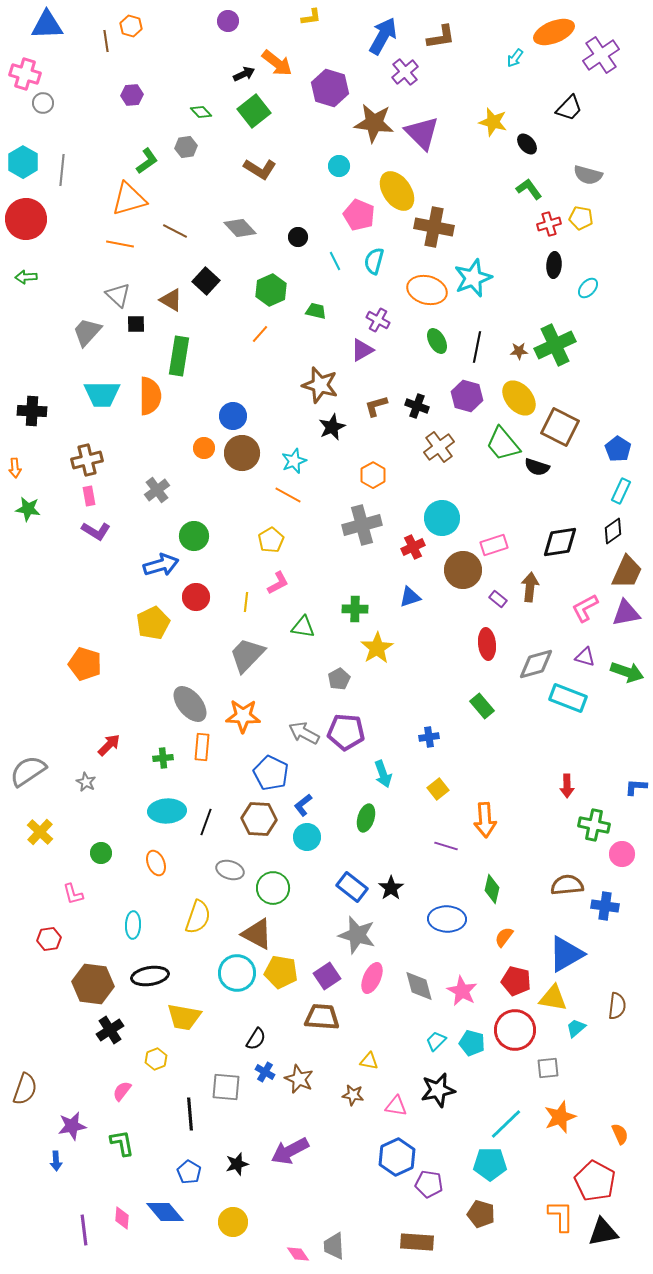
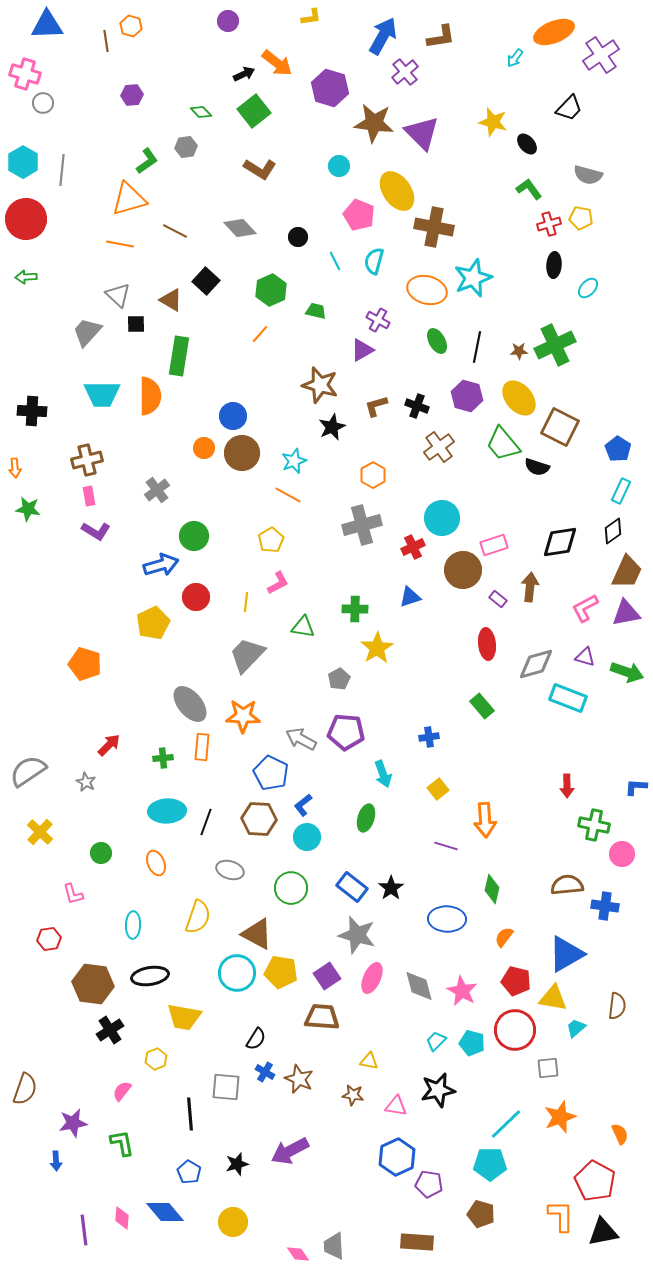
gray arrow at (304, 733): moved 3 px left, 6 px down
green circle at (273, 888): moved 18 px right
purple star at (72, 1126): moved 1 px right, 3 px up
